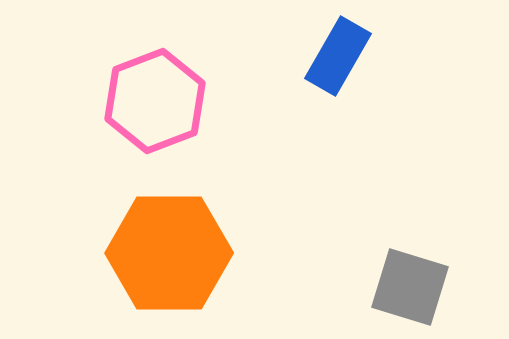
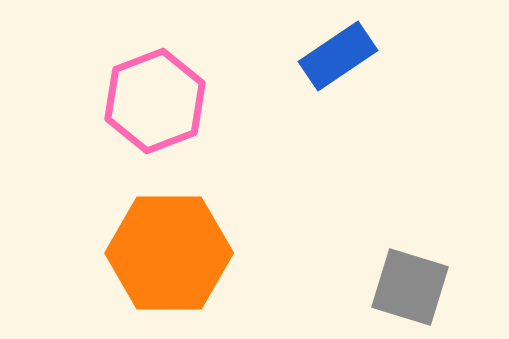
blue rectangle: rotated 26 degrees clockwise
